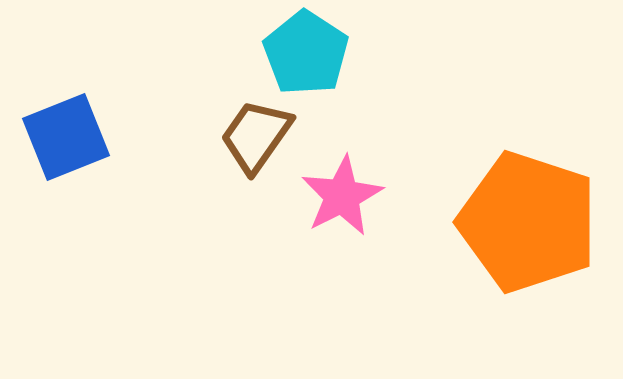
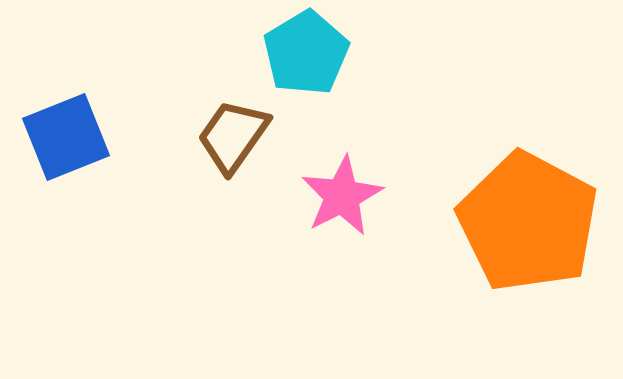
cyan pentagon: rotated 8 degrees clockwise
brown trapezoid: moved 23 px left
orange pentagon: rotated 10 degrees clockwise
